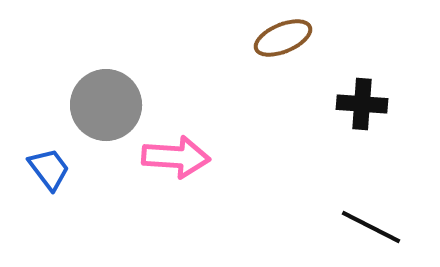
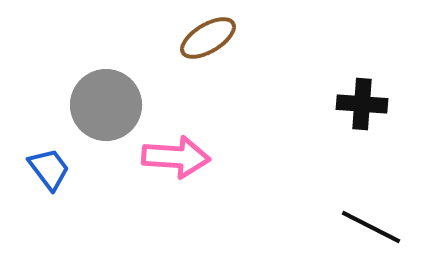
brown ellipse: moved 75 px left; rotated 8 degrees counterclockwise
